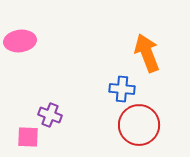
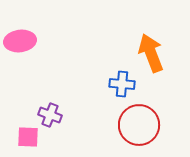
orange arrow: moved 4 px right
blue cross: moved 5 px up
